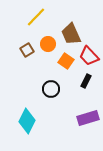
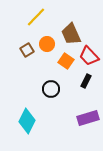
orange circle: moved 1 px left
